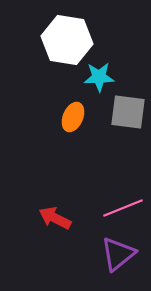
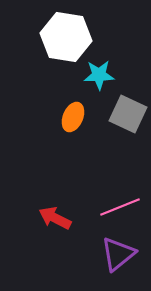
white hexagon: moved 1 px left, 3 px up
cyan star: moved 2 px up
gray square: moved 2 px down; rotated 18 degrees clockwise
pink line: moved 3 px left, 1 px up
